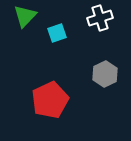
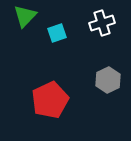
white cross: moved 2 px right, 5 px down
gray hexagon: moved 3 px right, 6 px down
